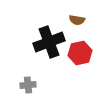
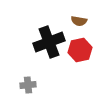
brown semicircle: moved 2 px right, 1 px down
red hexagon: moved 3 px up
